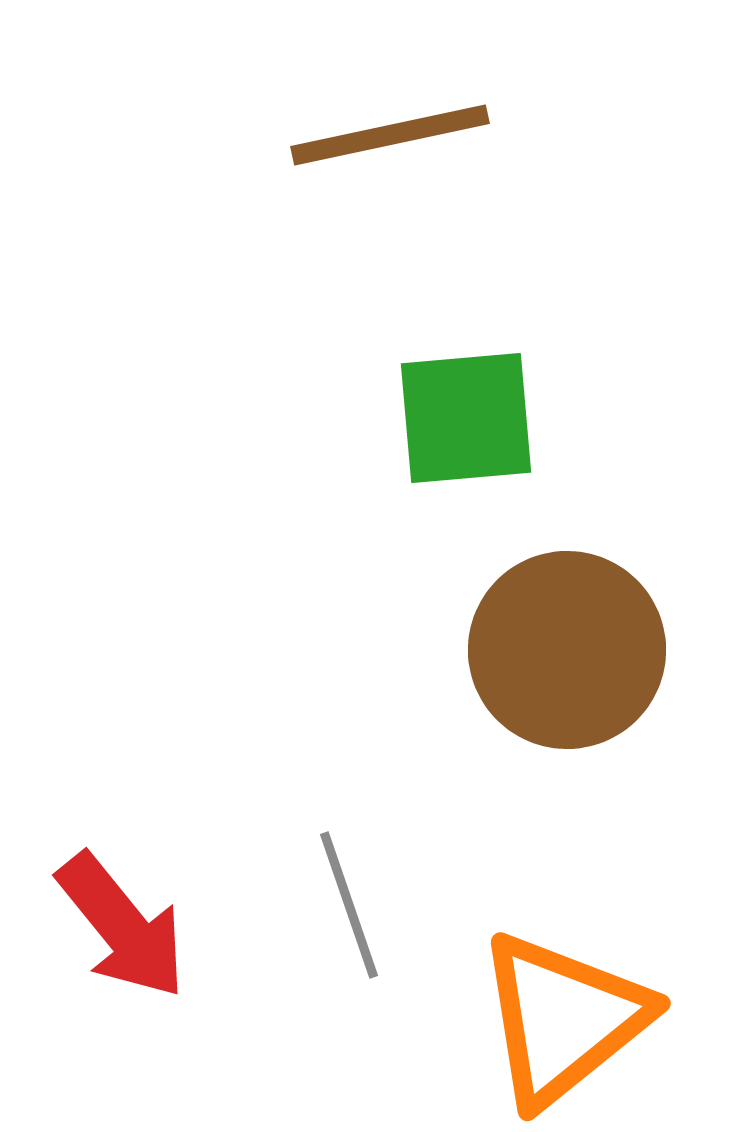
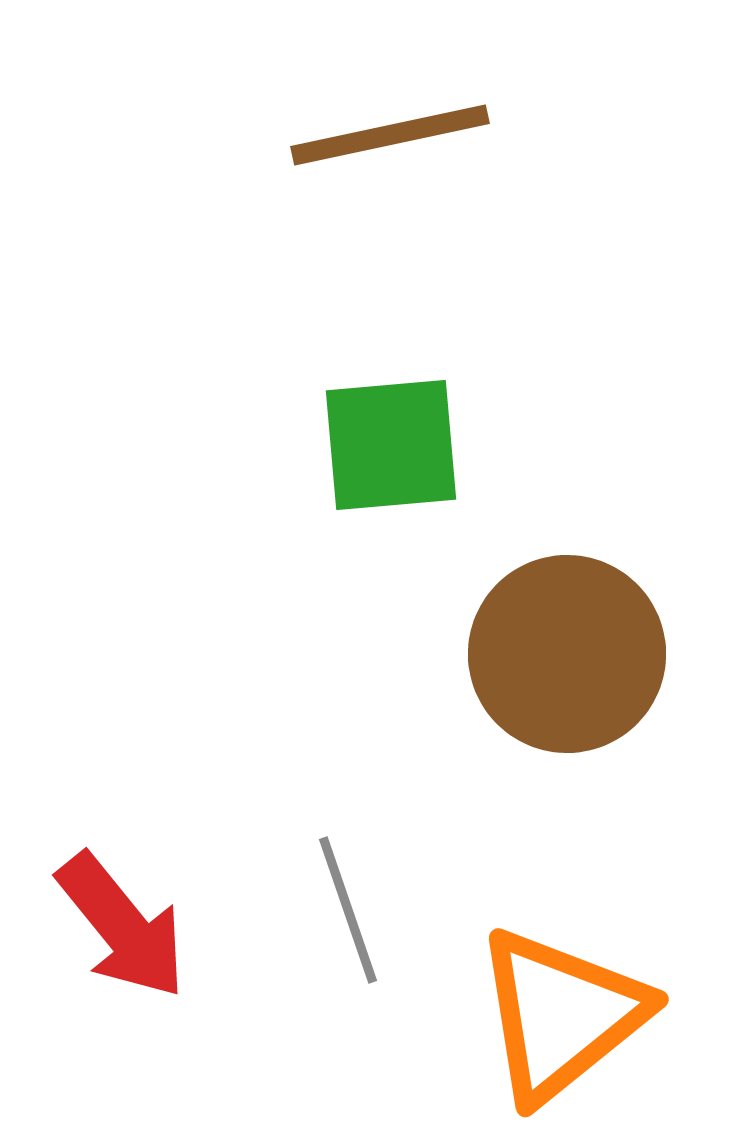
green square: moved 75 px left, 27 px down
brown circle: moved 4 px down
gray line: moved 1 px left, 5 px down
orange triangle: moved 2 px left, 4 px up
